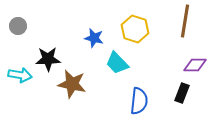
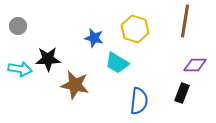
cyan trapezoid: rotated 15 degrees counterclockwise
cyan arrow: moved 6 px up
brown star: moved 3 px right, 1 px down
